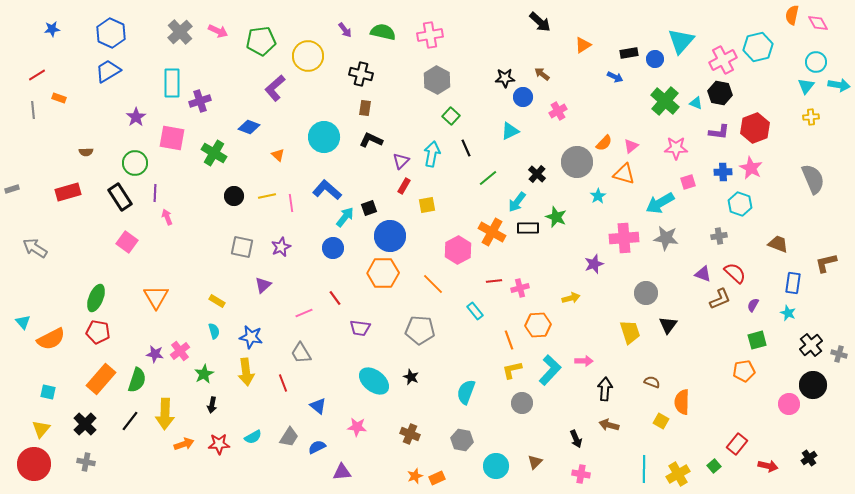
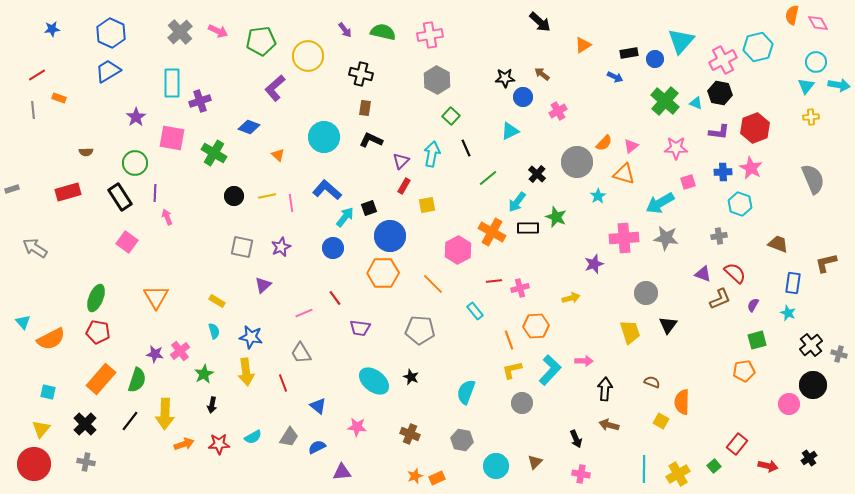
orange hexagon at (538, 325): moved 2 px left, 1 px down
